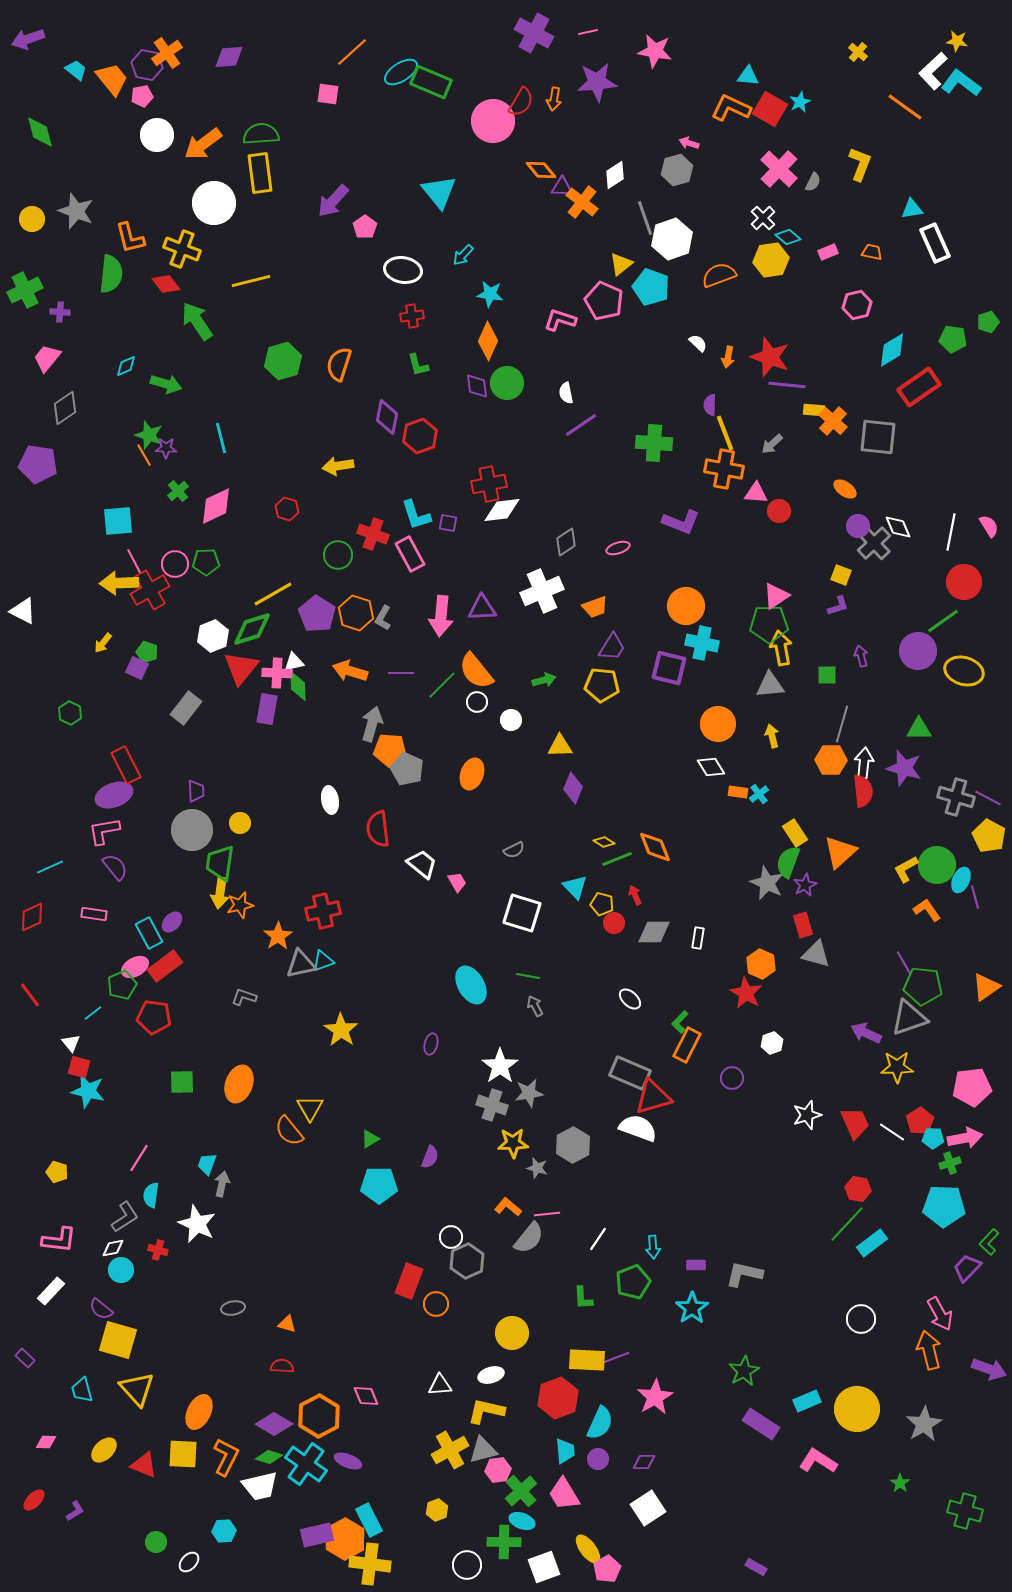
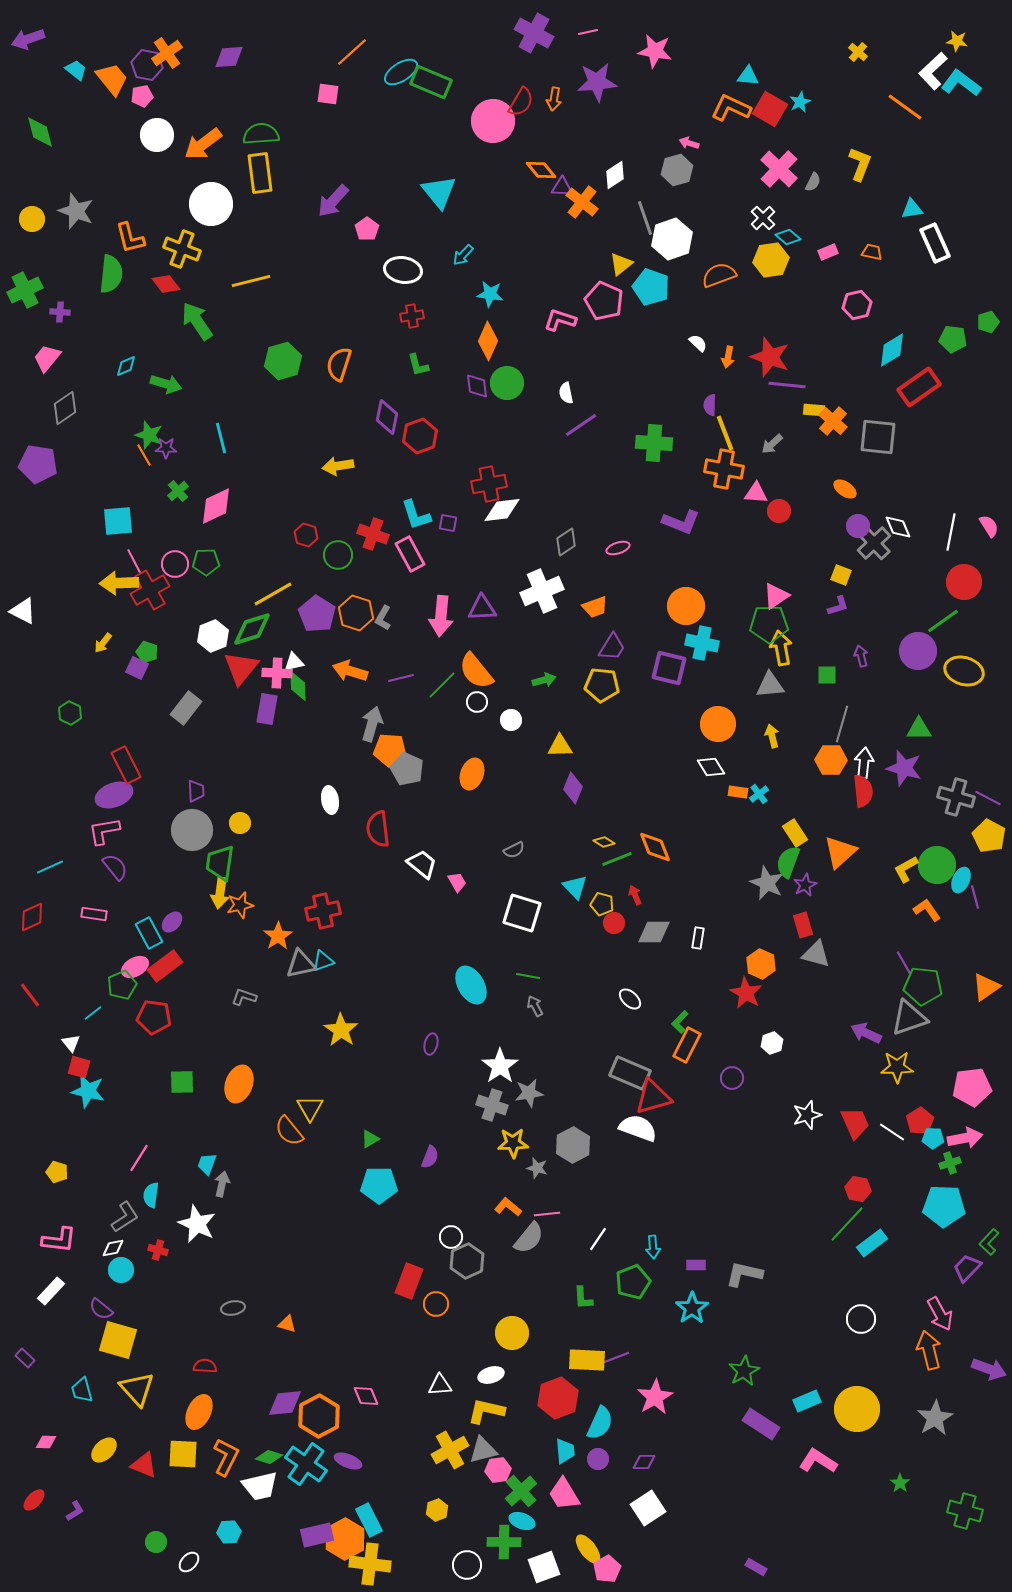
white circle at (214, 203): moved 3 px left, 1 px down
pink pentagon at (365, 227): moved 2 px right, 2 px down
red hexagon at (287, 509): moved 19 px right, 26 px down
purple line at (401, 673): moved 5 px down; rotated 15 degrees counterclockwise
red semicircle at (282, 1366): moved 77 px left
purple diamond at (274, 1424): moved 11 px right, 21 px up; rotated 36 degrees counterclockwise
gray star at (924, 1424): moved 11 px right, 6 px up
cyan hexagon at (224, 1531): moved 5 px right, 1 px down
